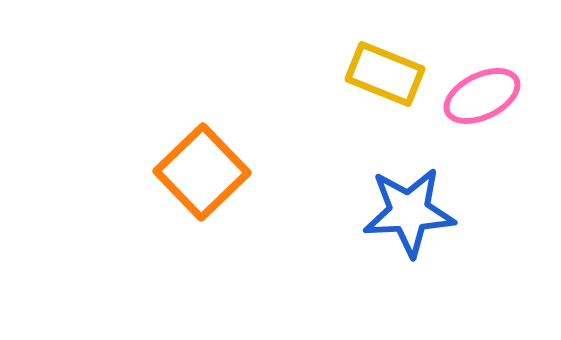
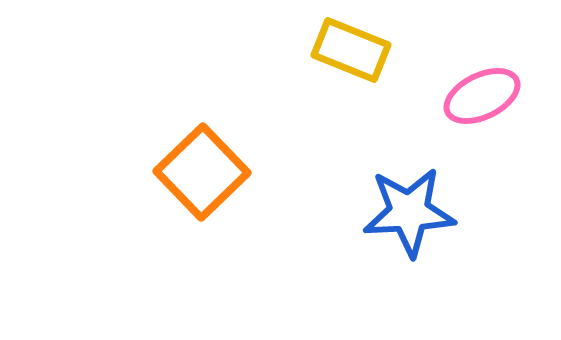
yellow rectangle: moved 34 px left, 24 px up
